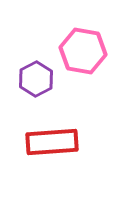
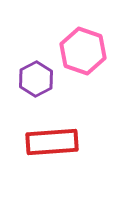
pink hexagon: rotated 9 degrees clockwise
